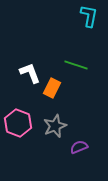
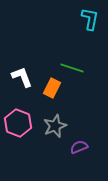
cyan L-shape: moved 1 px right, 3 px down
green line: moved 4 px left, 3 px down
white L-shape: moved 8 px left, 4 px down
